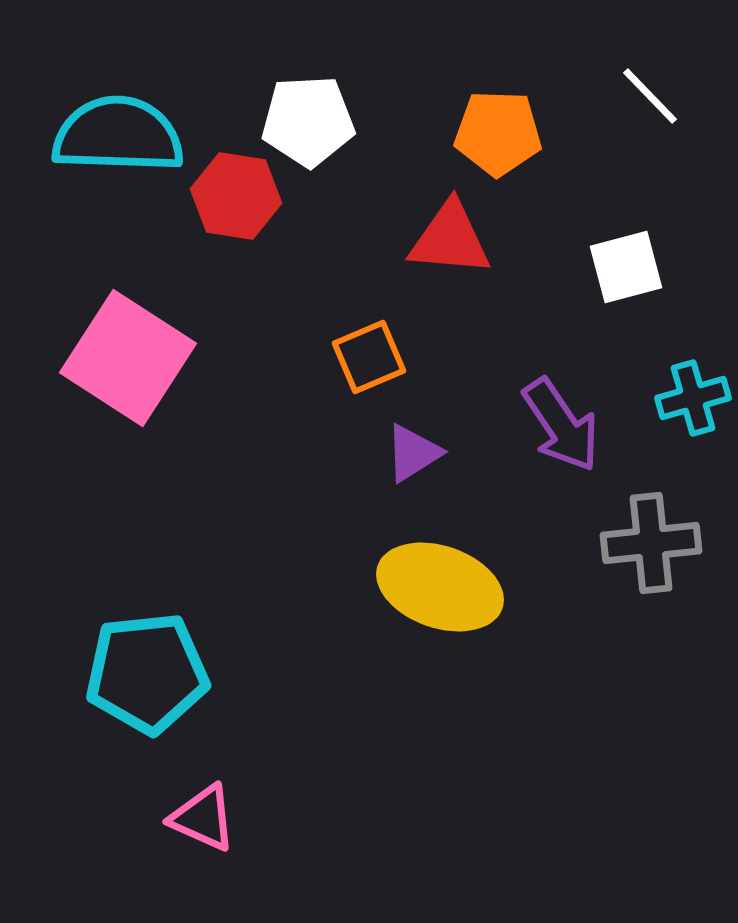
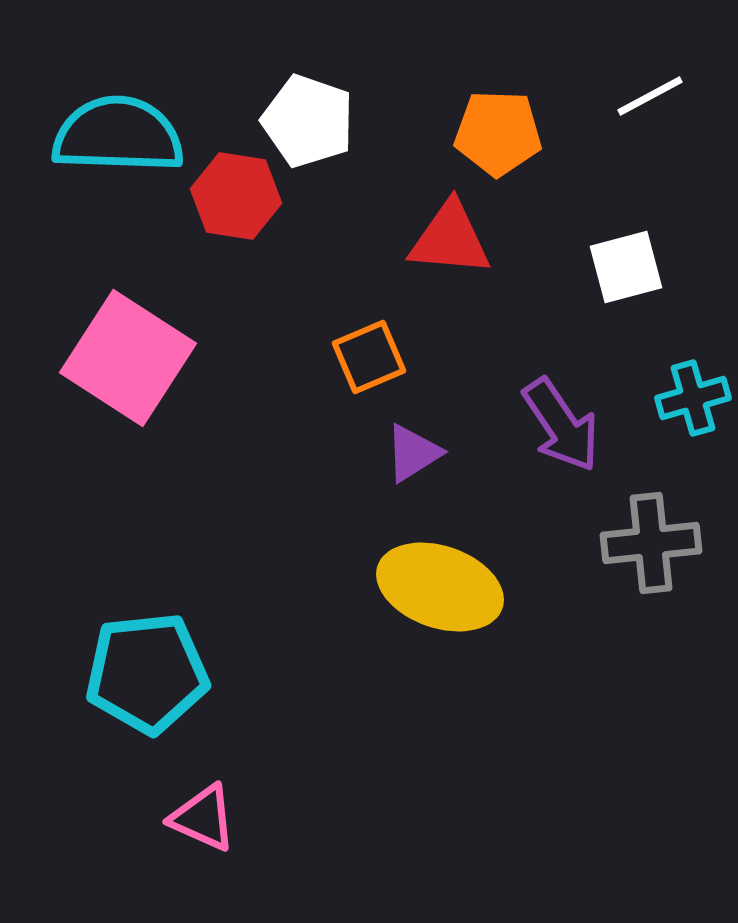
white line: rotated 74 degrees counterclockwise
white pentagon: rotated 22 degrees clockwise
